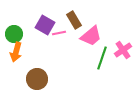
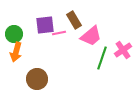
purple square: rotated 36 degrees counterclockwise
